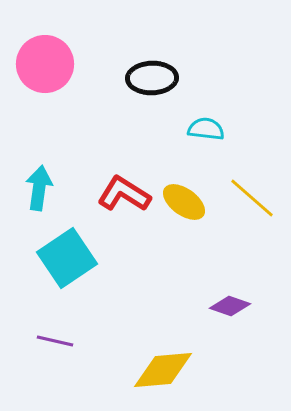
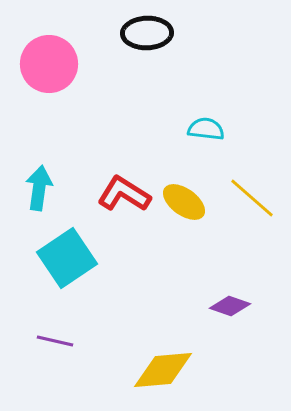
pink circle: moved 4 px right
black ellipse: moved 5 px left, 45 px up
